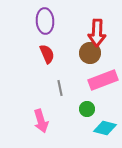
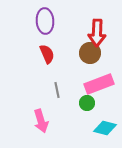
pink rectangle: moved 4 px left, 4 px down
gray line: moved 3 px left, 2 px down
green circle: moved 6 px up
